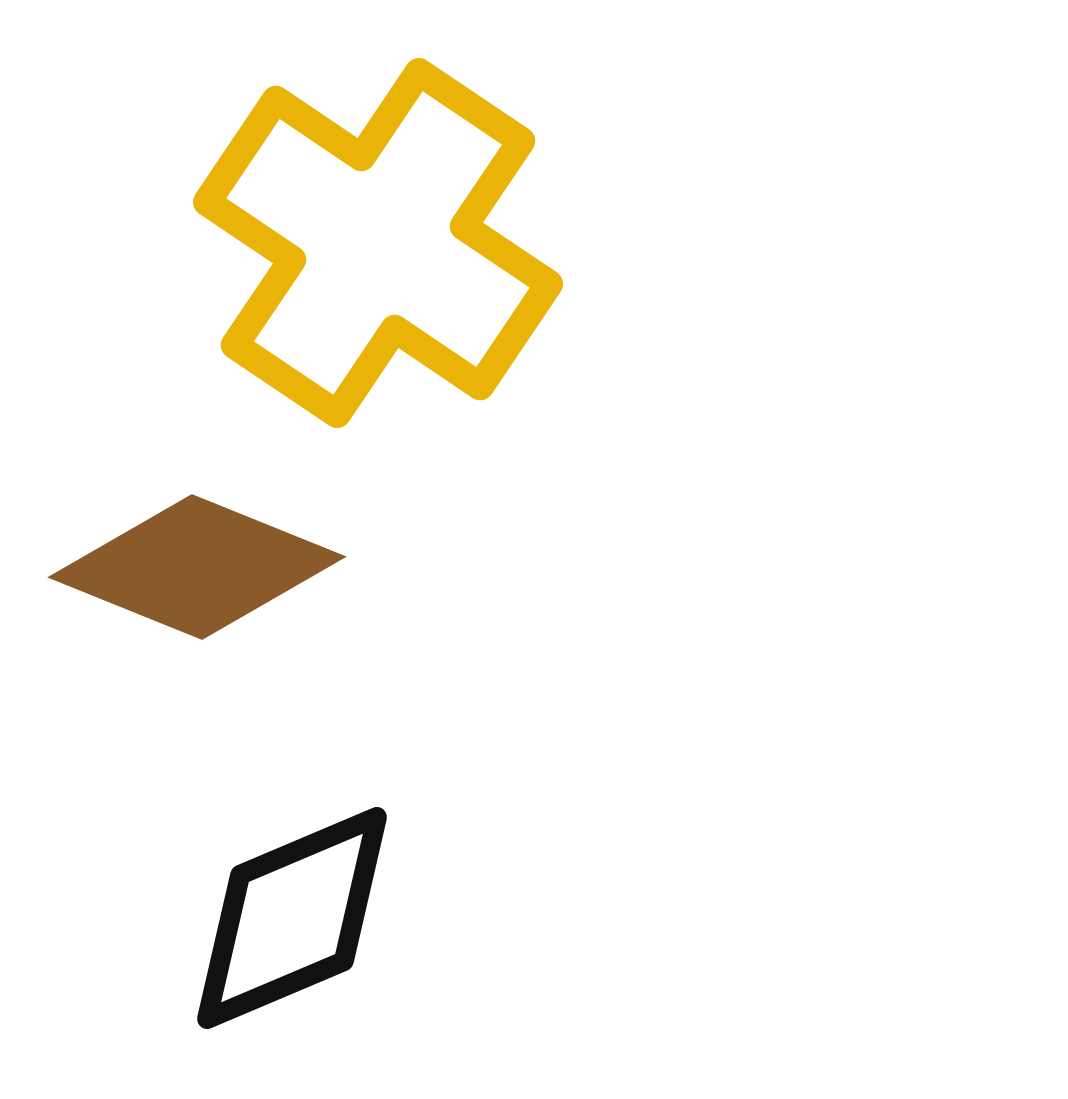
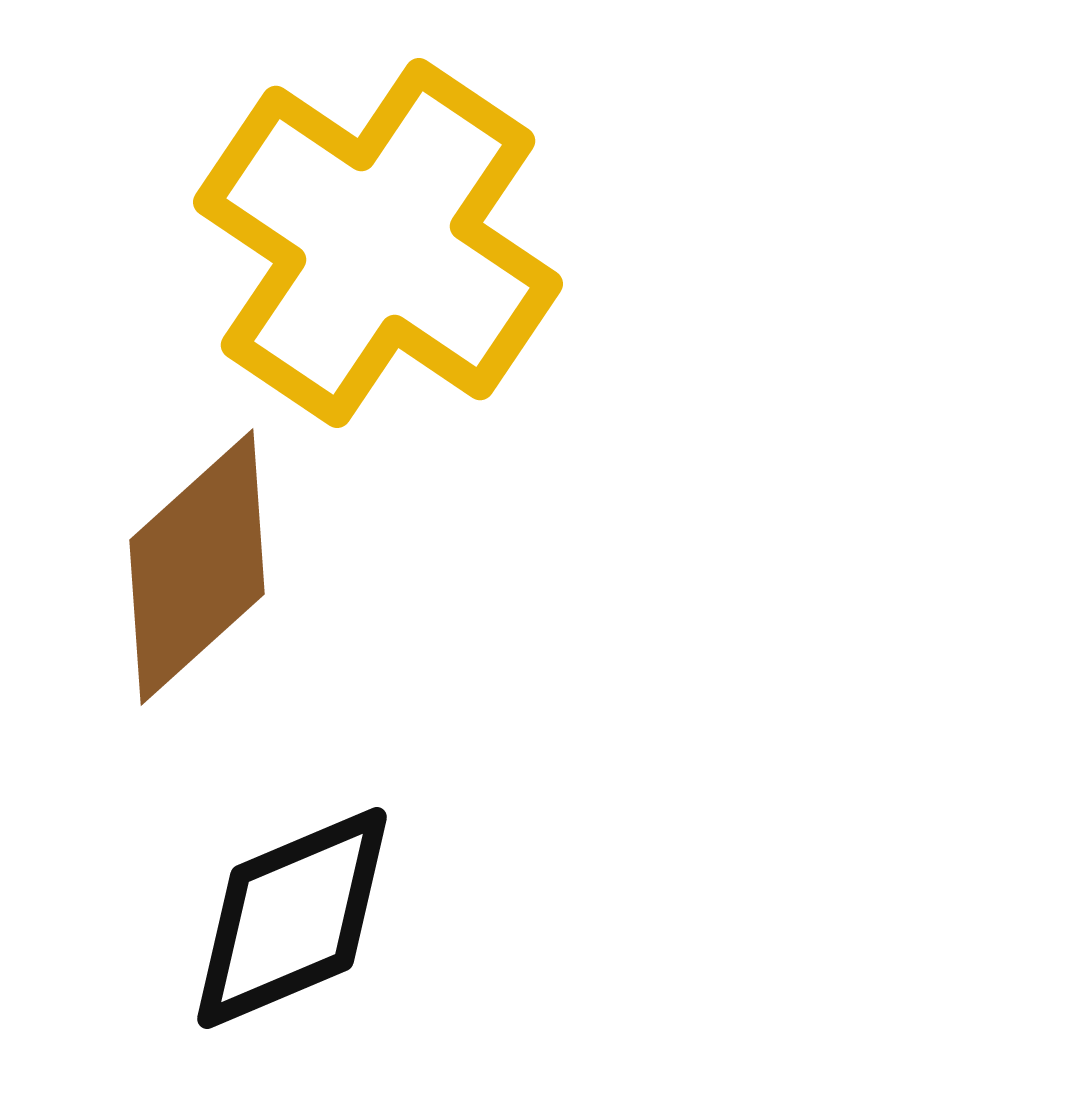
brown diamond: rotated 64 degrees counterclockwise
